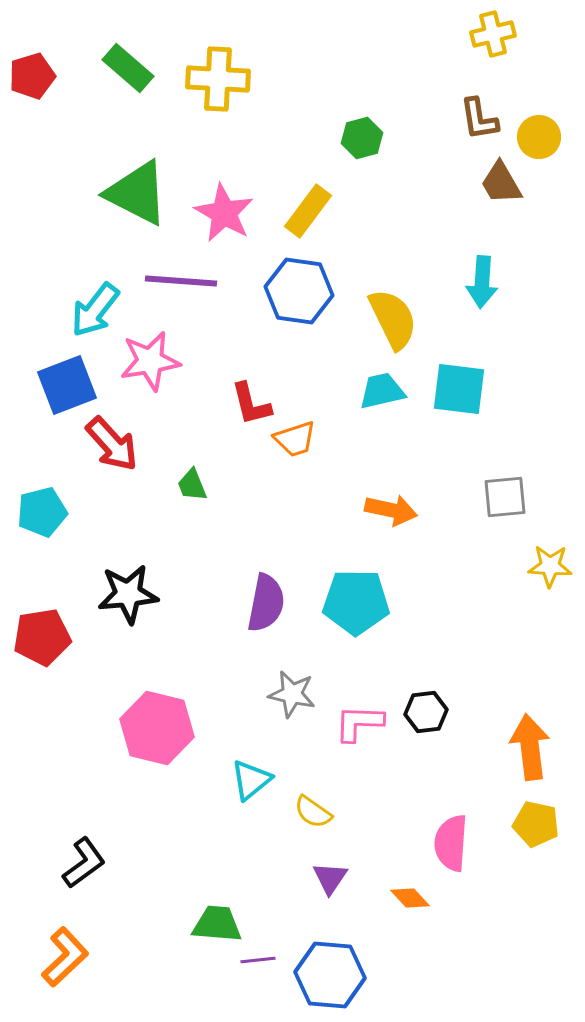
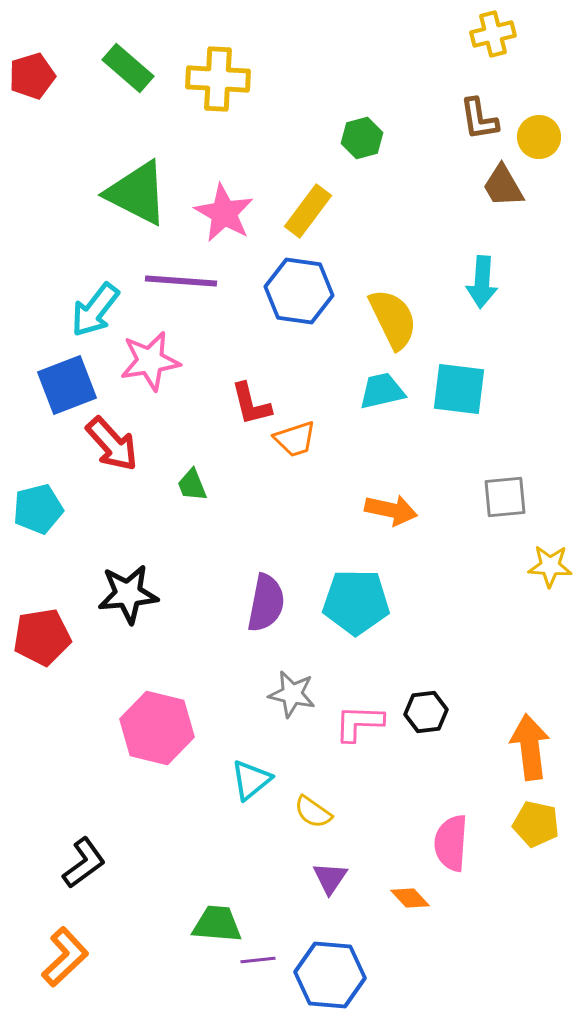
brown trapezoid at (501, 183): moved 2 px right, 3 px down
cyan pentagon at (42, 512): moved 4 px left, 3 px up
